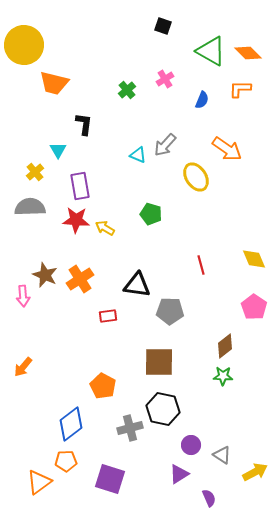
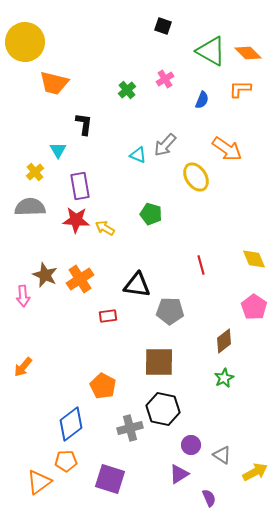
yellow circle at (24, 45): moved 1 px right, 3 px up
brown diamond at (225, 346): moved 1 px left, 5 px up
green star at (223, 376): moved 1 px right, 2 px down; rotated 30 degrees counterclockwise
